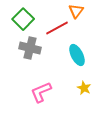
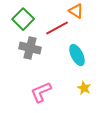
orange triangle: rotated 35 degrees counterclockwise
